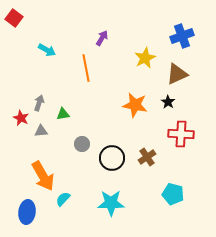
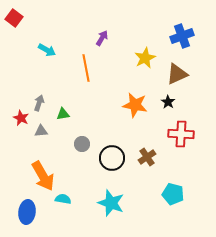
cyan semicircle: rotated 56 degrees clockwise
cyan star: rotated 20 degrees clockwise
